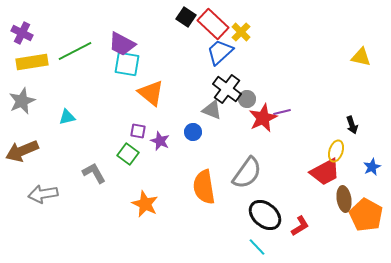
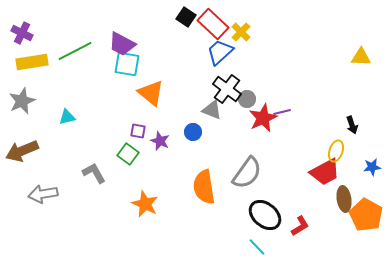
yellow triangle: rotated 10 degrees counterclockwise
blue star: rotated 18 degrees clockwise
